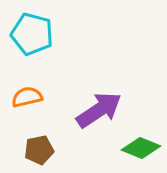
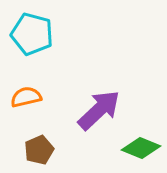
orange semicircle: moved 1 px left
purple arrow: rotated 9 degrees counterclockwise
brown pentagon: rotated 12 degrees counterclockwise
